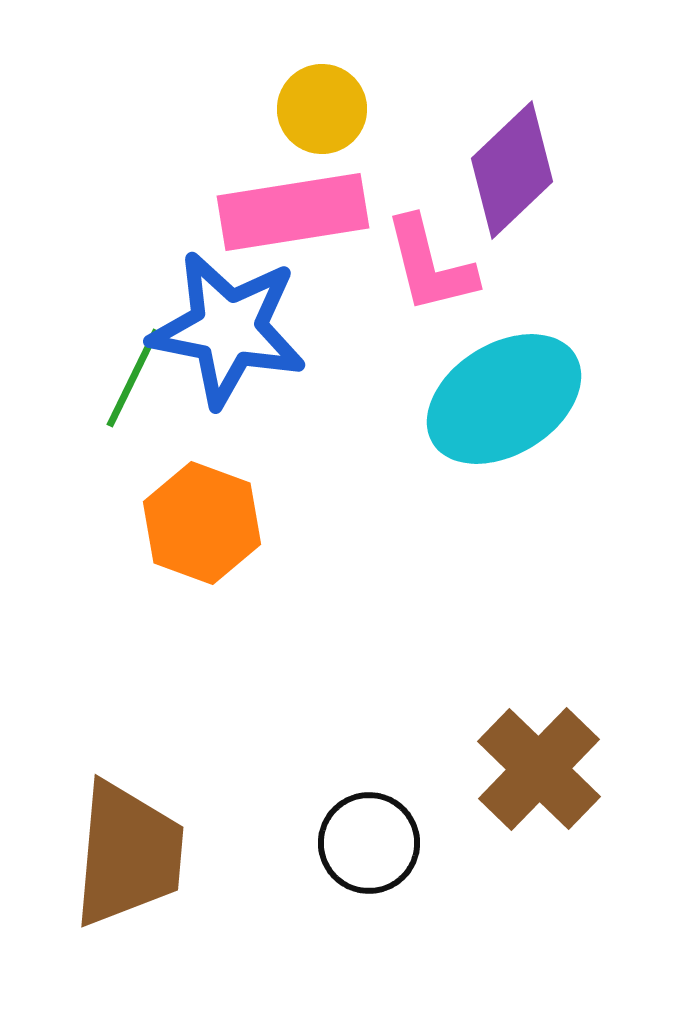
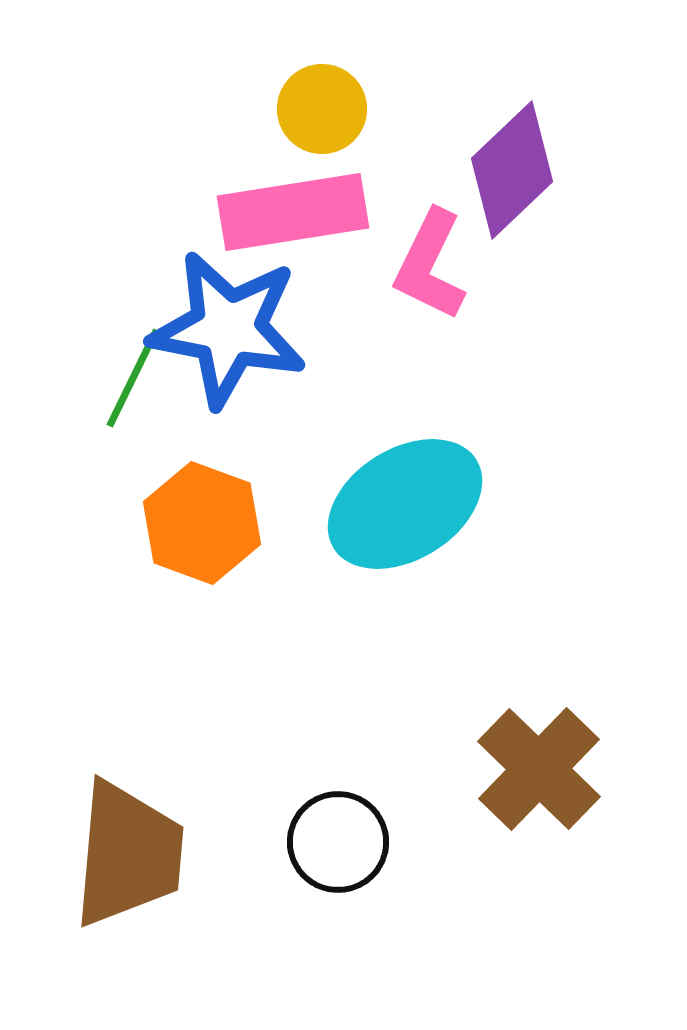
pink L-shape: rotated 40 degrees clockwise
cyan ellipse: moved 99 px left, 105 px down
black circle: moved 31 px left, 1 px up
